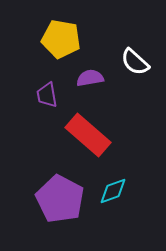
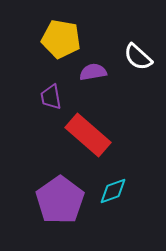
white semicircle: moved 3 px right, 5 px up
purple semicircle: moved 3 px right, 6 px up
purple trapezoid: moved 4 px right, 2 px down
purple pentagon: moved 1 px down; rotated 9 degrees clockwise
